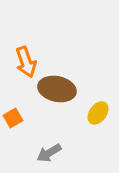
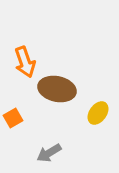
orange arrow: moved 1 px left
